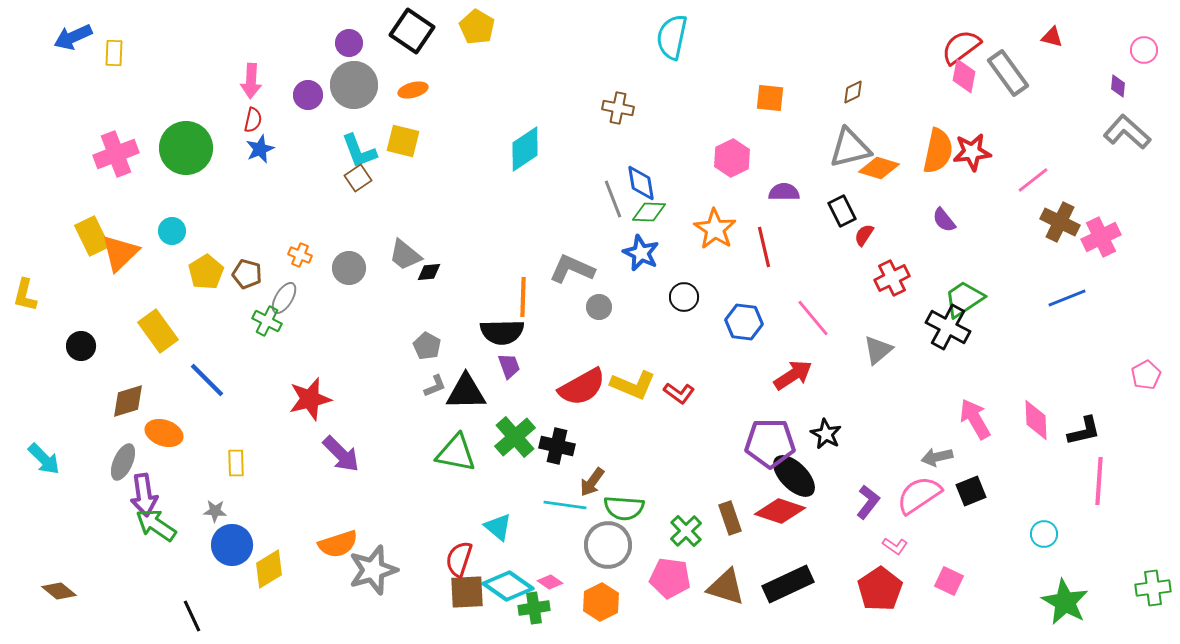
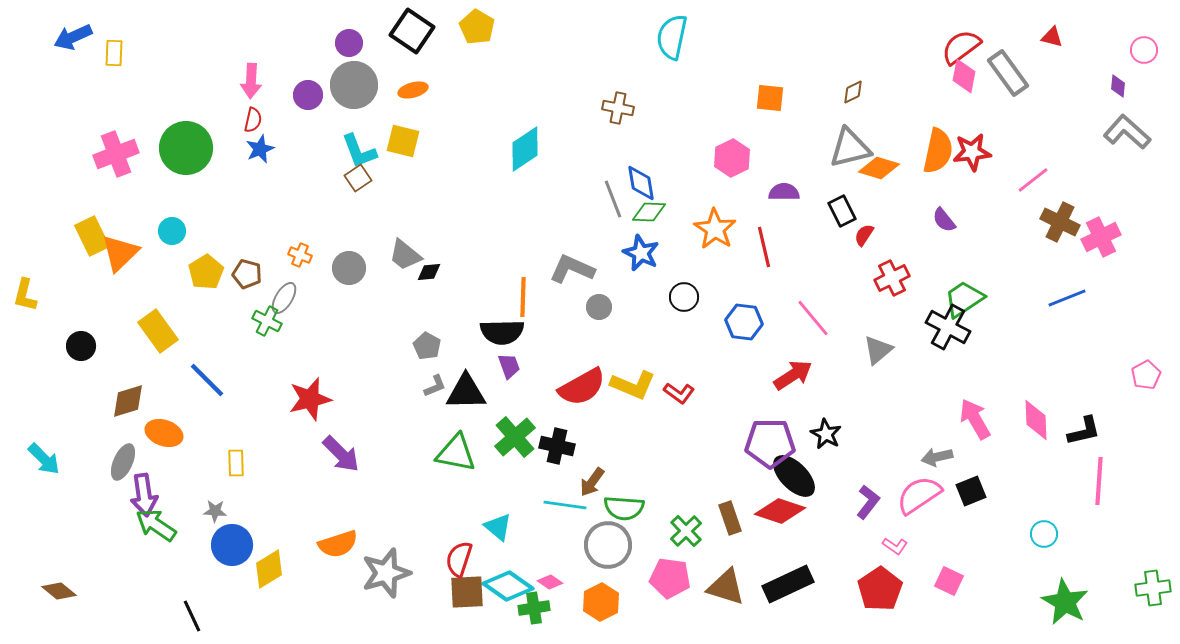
gray star at (373, 570): moved 13 px right, 3 px down
